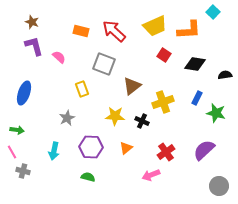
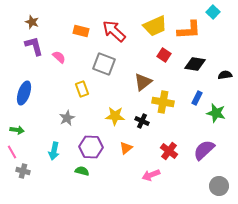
brown triangle: moved 11 px right, 4 px up
yellow cross: rotated 30 degrees clockwise
red cross: moved 3 px right, 1 px up; rotated 18 degrees counterclockwise
green semicircle: moved 6 px left, 6 px up
